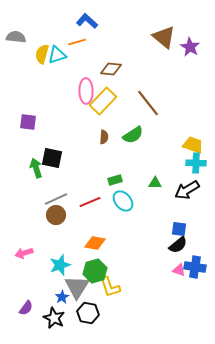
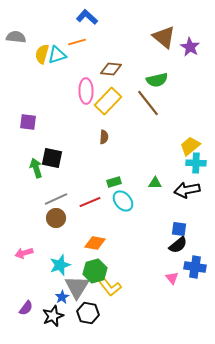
blue L-shape: moved 4 px up
yellow rectangle: moved 5 px right
green semicircle: moved 24 px right, 55 px up; rotated 20 degrees clockwise
yellow trapezoid: moved 3 px left, 1 px down; rotated 60 degrees counterclockwise
green rectangle: moved 1 px left, 2 px down
black arrow: rotated 20 degrees clockwise
brown circle: moved 3 px down
pink triangle: moved 7 px left, 8 px down; rotated 32 degrees clockwise
yellow L-shape: rotated 20 degrees counterclockwise
black star: moved 1 px left, 2 px up; rotated 25 degrees clockwise
